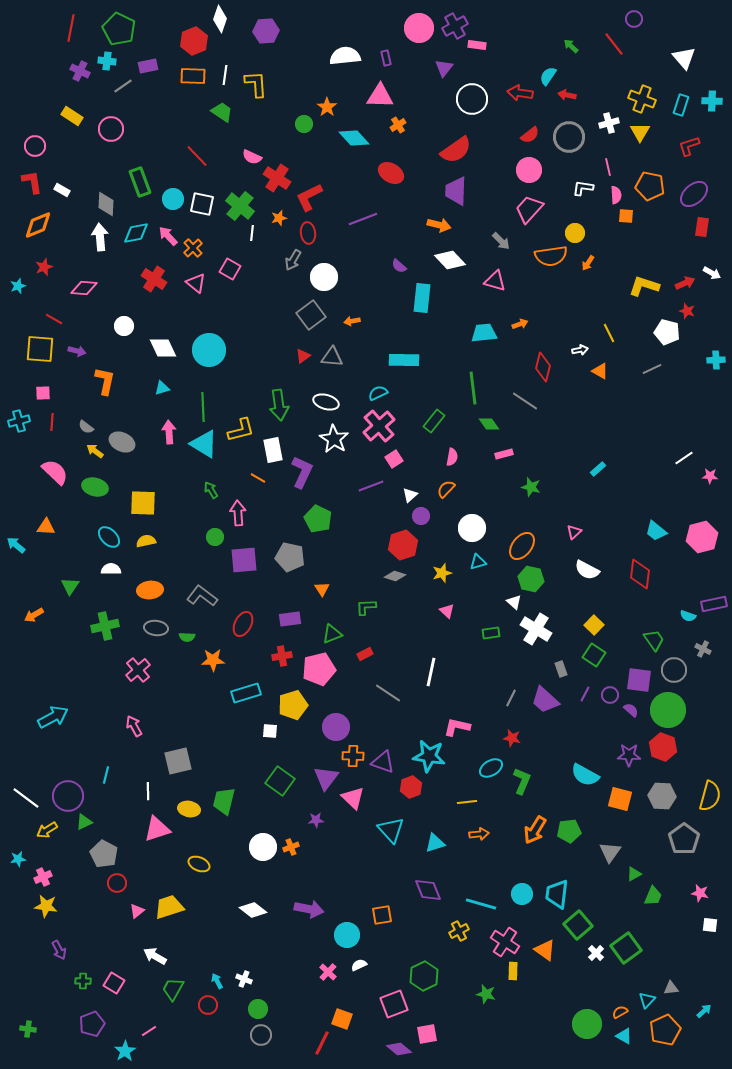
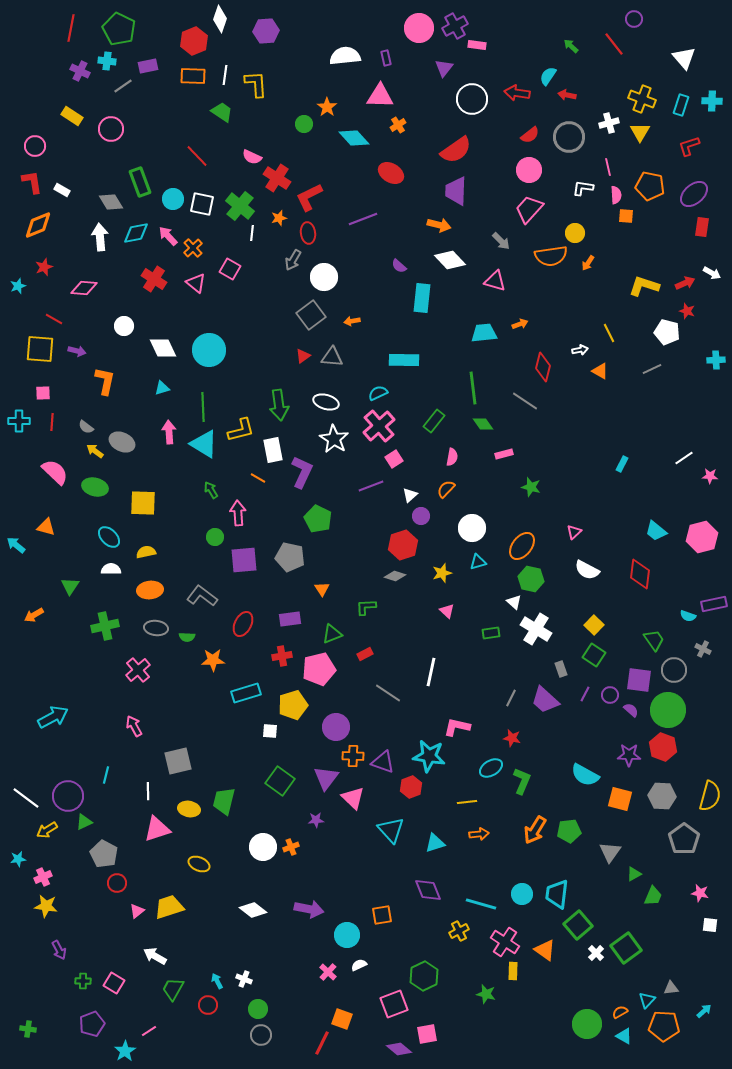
red arrow at (520, 93): moved 3 px left
gray diamond at (106, 204): moved 5 px right, 2 px up; rotated 35 degrees counterclockwise
cyan cross at (19, 421): rotated 15 degrees clockwise
green diamond at (489, 424): moved 6 px left
cyan rectangle at (598, 469): moved 24 px right, 5 px up; rotated 21 degrees counterclockwise
orange triangle at (46, 527): rotated 12 degrees clockwise
yellow semicircle at (146, 541): moved 11 px down
orange pentagon at (665, 1030): moved 1 px left, 4 px up; rotated 28 degrees clockwise
